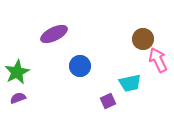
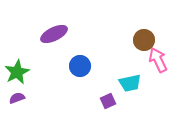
brown circle: moved 1 px right, 1 px down
purple semicircle: moved 1 px left
